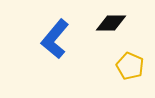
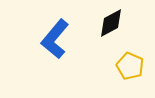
black diamond: rotated 28 degrees counterclockwise
